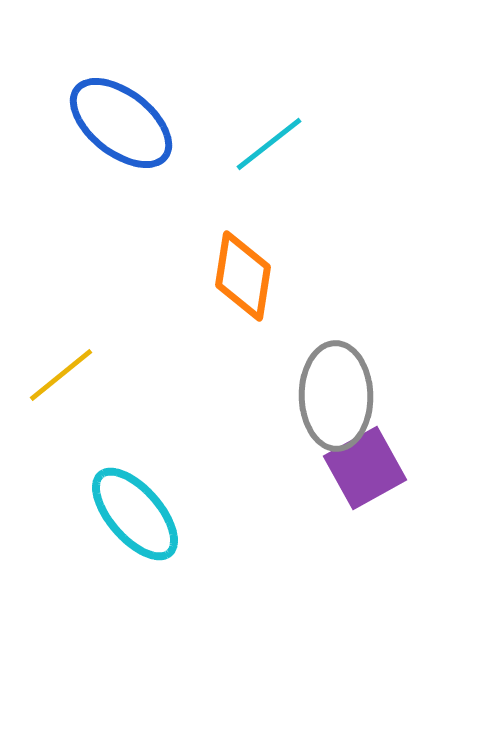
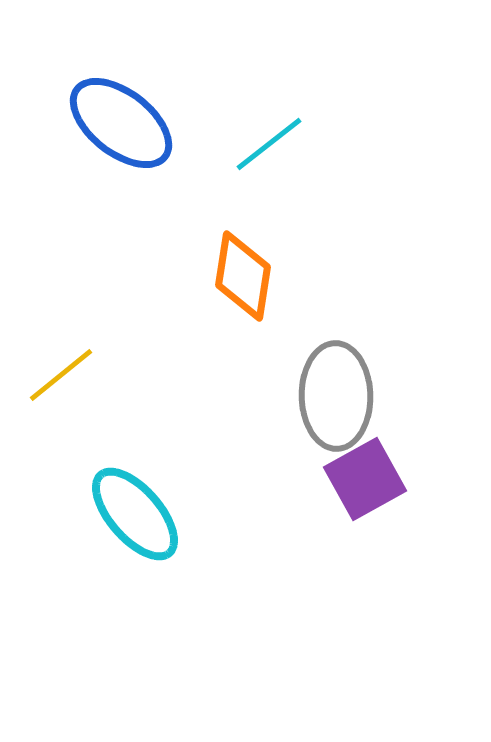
purple square: moved 11 px down
